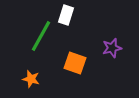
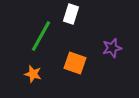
white rectangle: moved 5 px right, 1 px up
orange star: moved 2 px right, 5 px up
